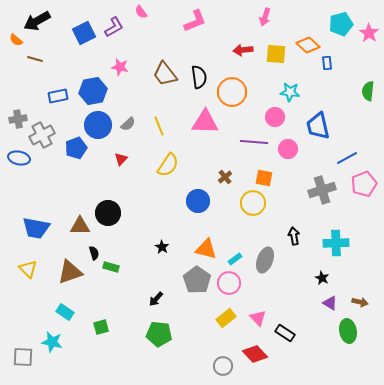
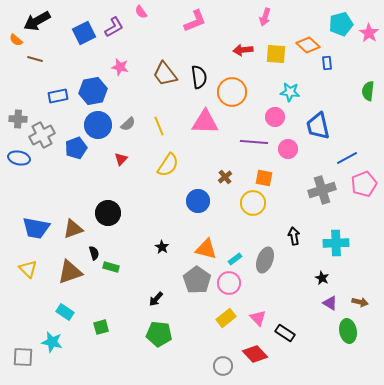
gray cross at (18, 119): rotated 12 degrees clockwise
brown triangle at (80, 226): moved 7 px left, 3 px down; rotated 20 degrees counterclockwise
